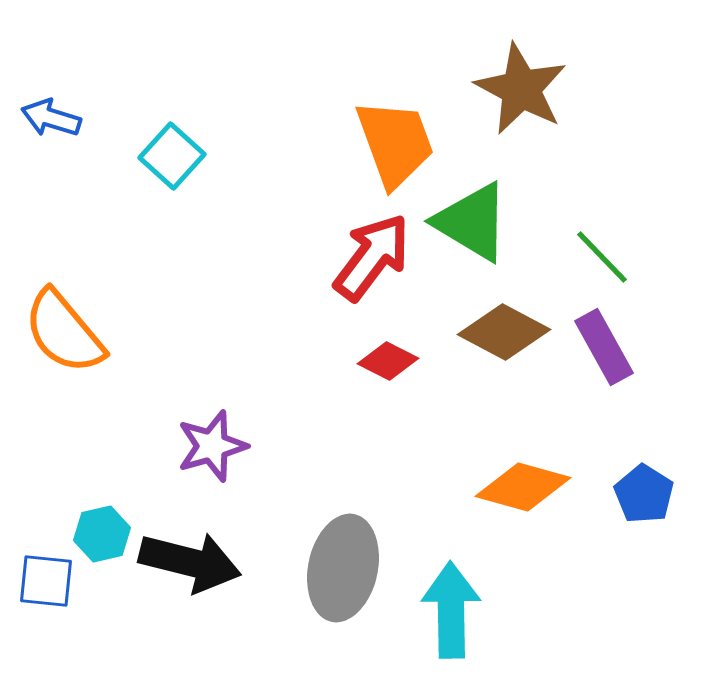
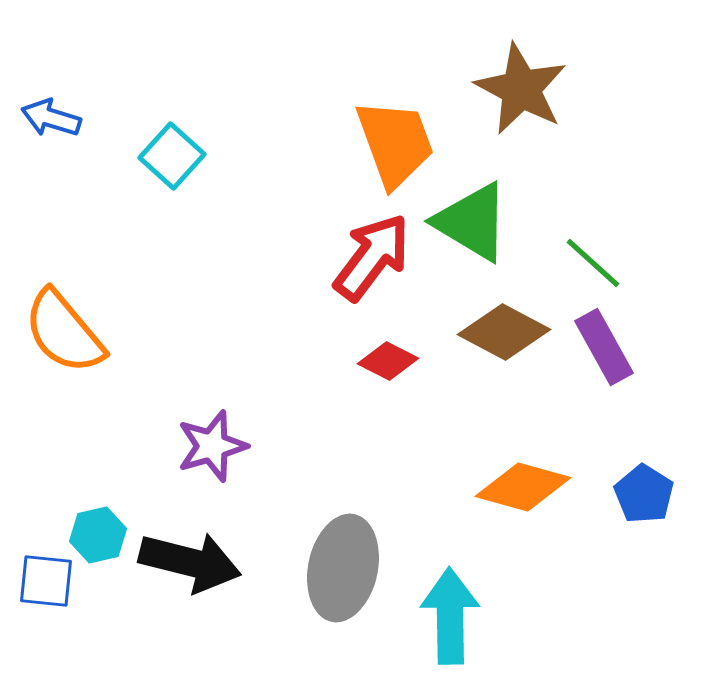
green line: moved 9 px left, 6 px down; rotated 4 degrees counterclockwise
cyan hexagon: moved 4 px left, 1 px down
cyan arrow: moved 1 px left, 6 px down
